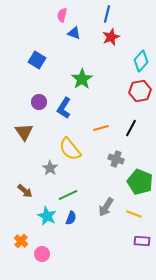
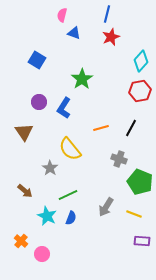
gray cross: moved 3 px right
